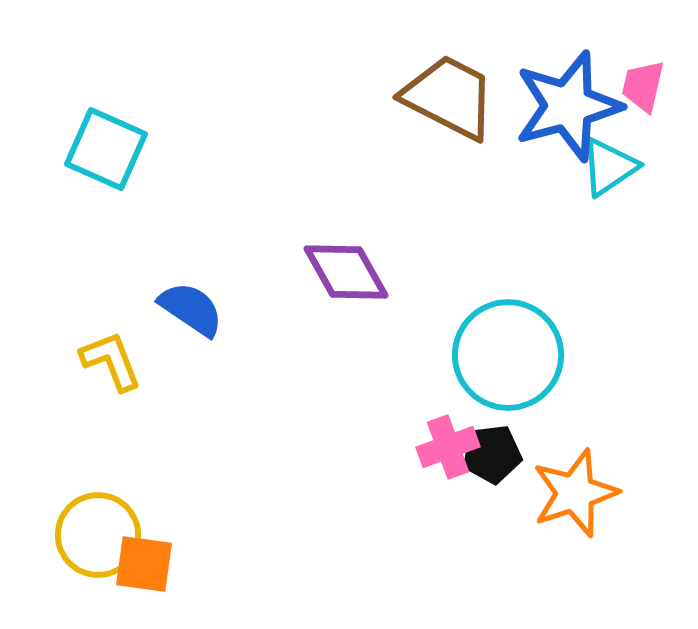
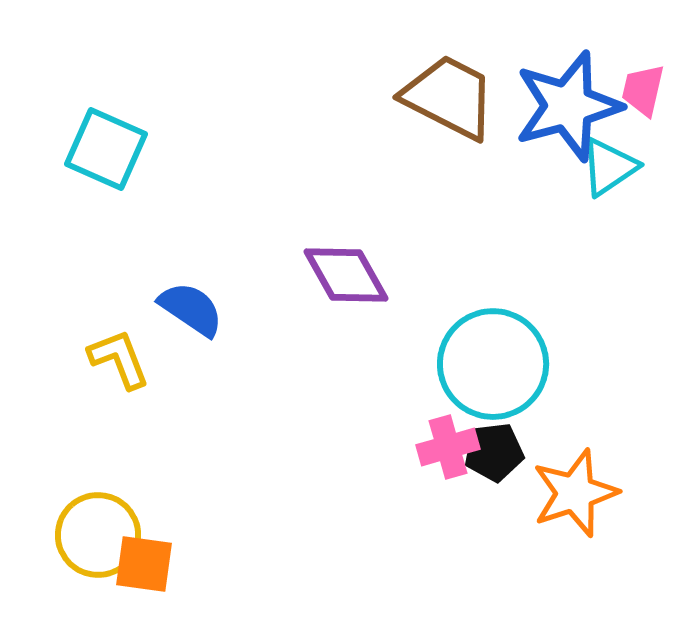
pink trapezoid: moved 4 px down
purple diamond: moved 3 px down
cyan circle: moved 15 px left, 9 px down
yellow L-shape: moved 8 px right, 2 px up
pink cross: rotated 4 degrees clockwise
black pentagon: moved 2 px right, 2 px up
